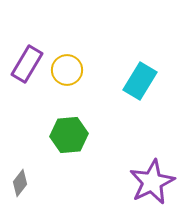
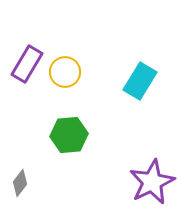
yellow circle: moved 2 px left, 2 px down
